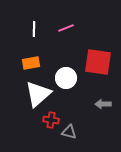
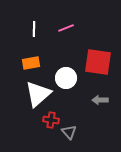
gray arrow: moved 3 px left, 4 px up
gray triangle: rotated 35 degrees clockwise
